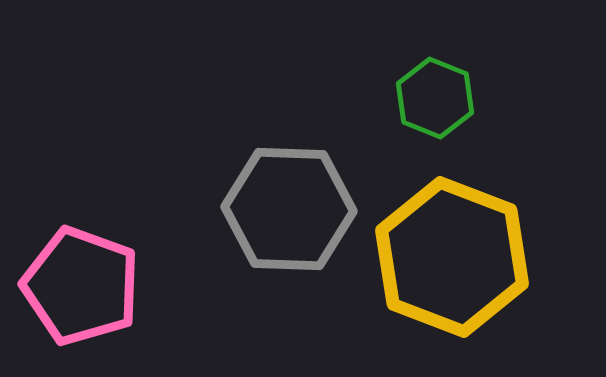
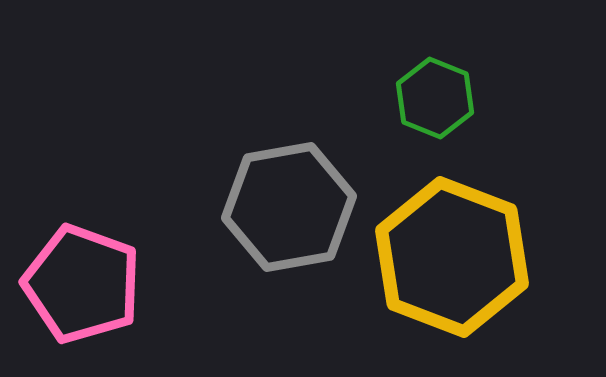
gray hexagon: moved 2 px up; rotated 12 degrees counterclockwise
pink pentagon: moved 1 px right, 2 px up
